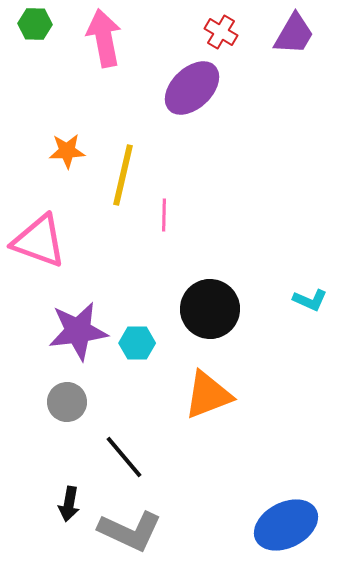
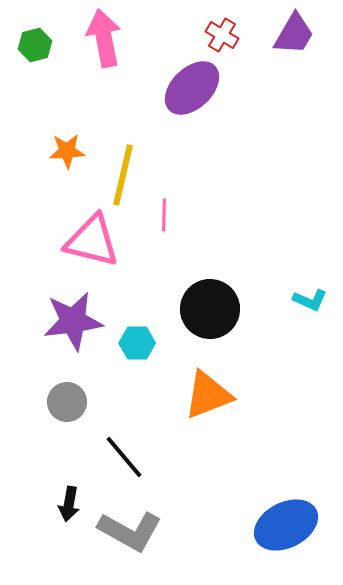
green hexagon: moved 21 px down; rotated 16 degrees counterclockwise
red cross: moved 1 px right, 3 px down
pink triangle: moved 53 px right; rotated 6 degrees counterclockwise
purple star: moved 5 px left, 10 px up
gray L-shape: rotated 4 degrees clockwise
